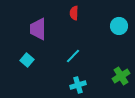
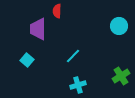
red semicircle: moved 17 px left, 2 px up
